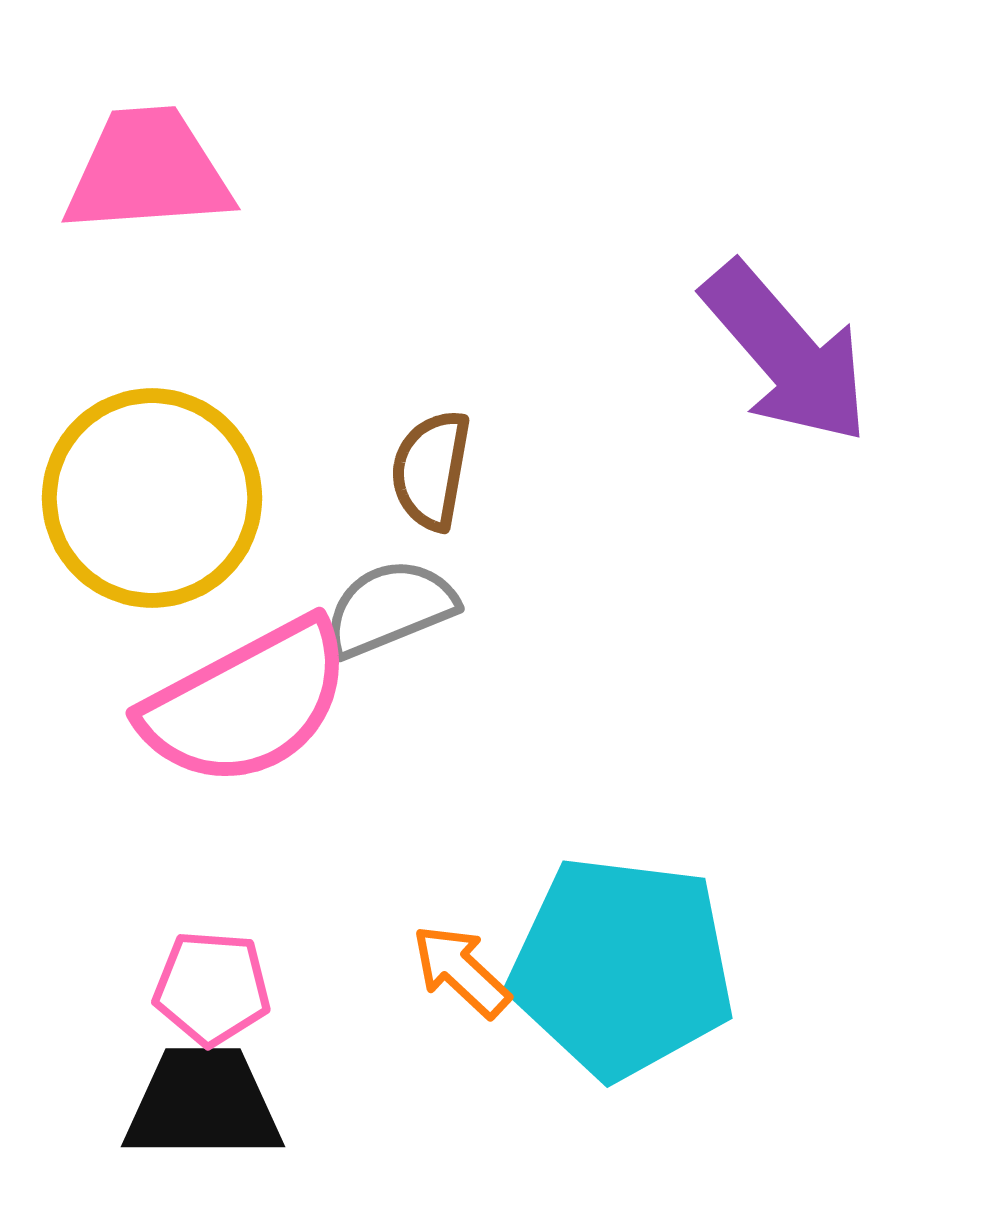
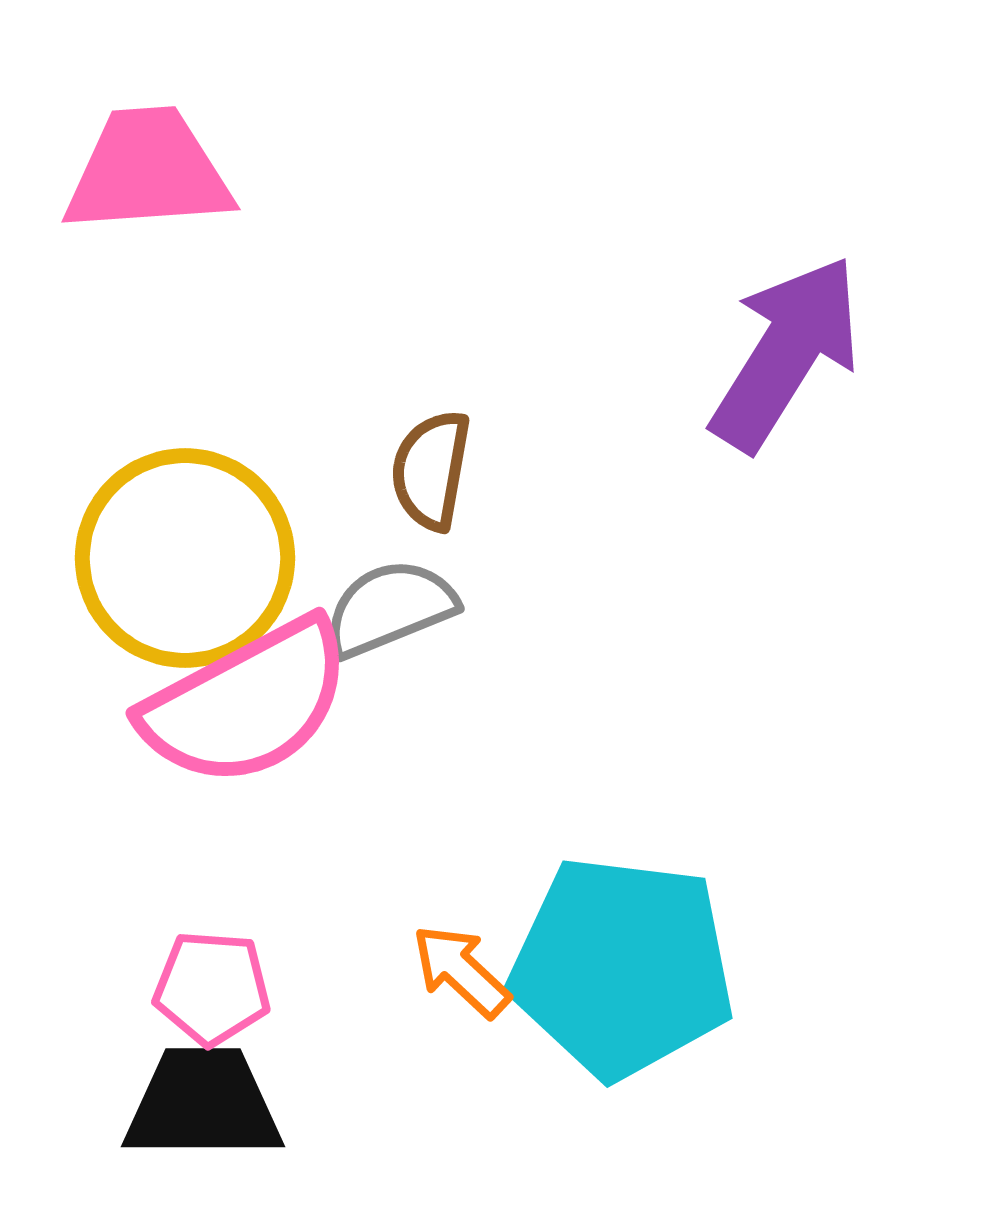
purple arrow: rotated 107 degrees counterclockwise
yellow circle: moved 33 px right, 60 px down
